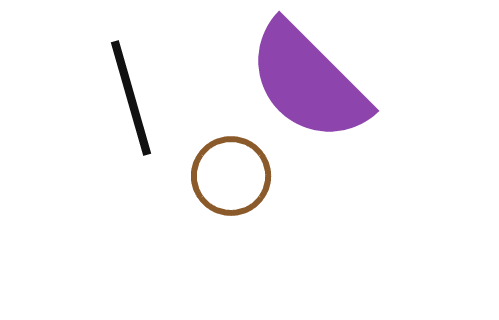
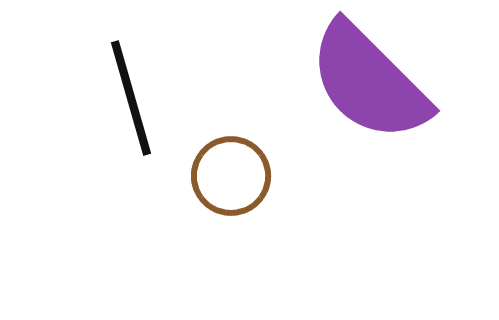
purple semicircle: moved 61 px right
